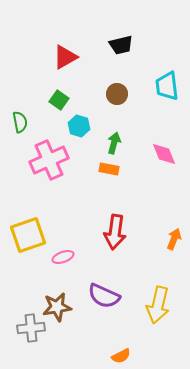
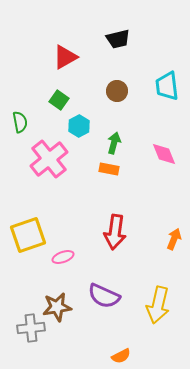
black trapezoid: moved 3 px left, 6 px up
brown circle: moved 3 px up
cyan hexagon: rotated 15 degrees clockwise
pink cross: moved 1 px up; rotated 15 degrees counterclockwise
